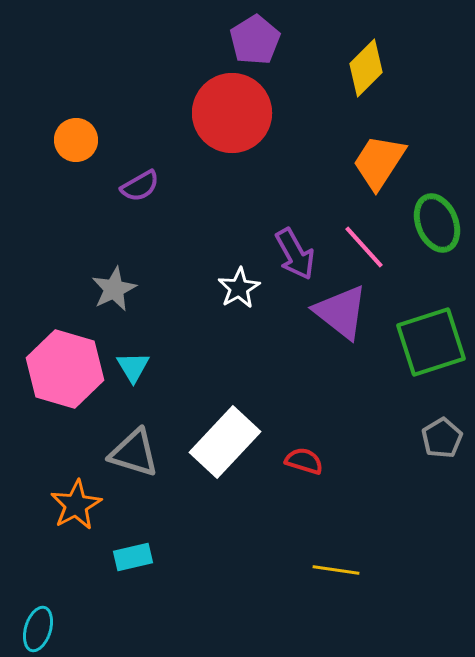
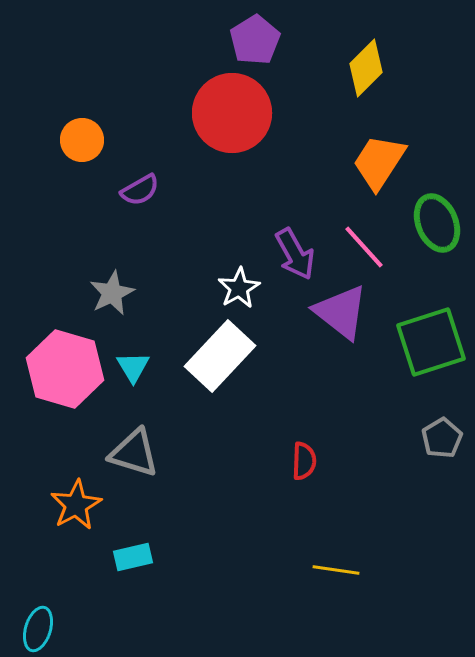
orange circle: moved 6 px right
purple semicircle: moved 4 px down
gray star: moved 2 px left, 4 px down
white rectangle: moved 5 px left, 86 px up
red semicircle: rotated 75 degrees clockwise
